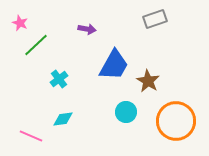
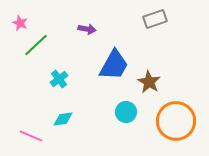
brown star: moved 1 px right, 1 px down
